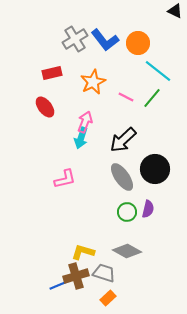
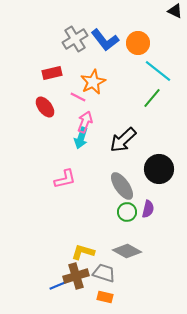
pink line: moved 48 px left
black circle: moved 4 px right
gray ellipse: moved 9 px down
orange rectangle: moved 3 px left, 1 px up; rotated 56 degrees clockwise
